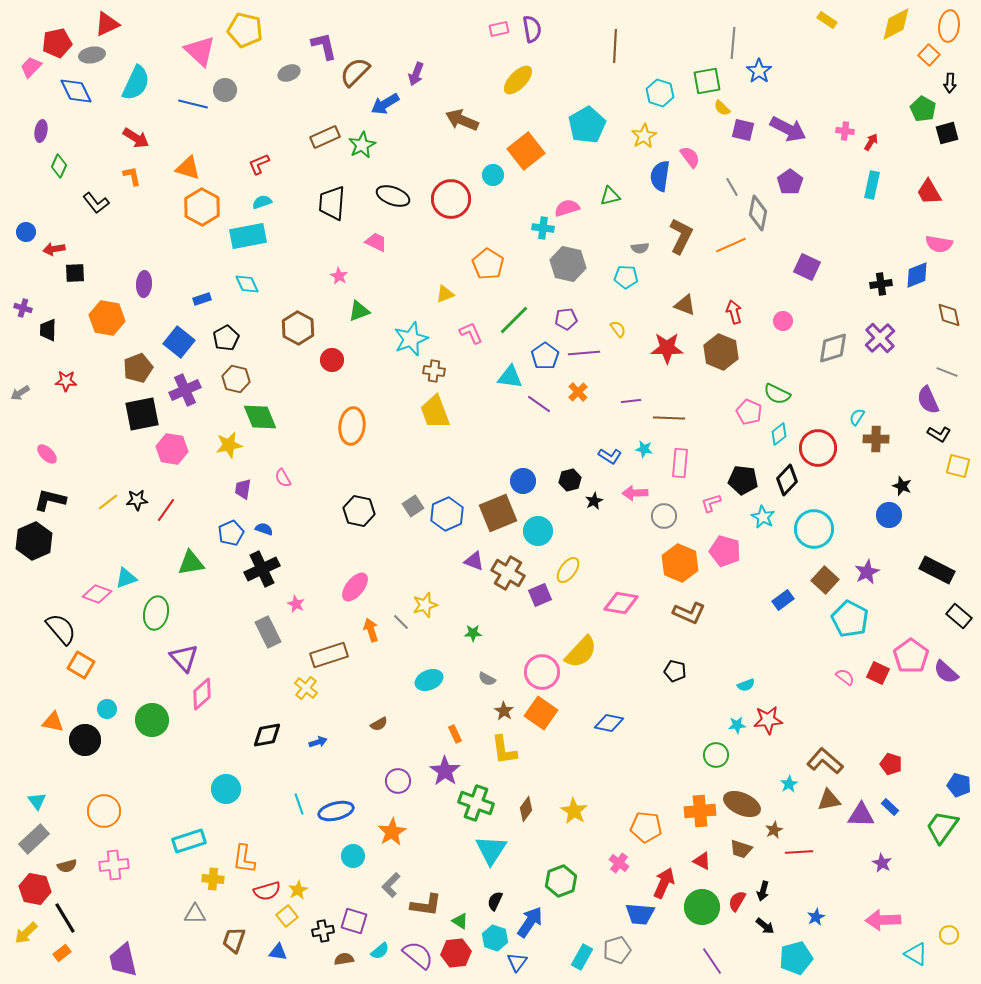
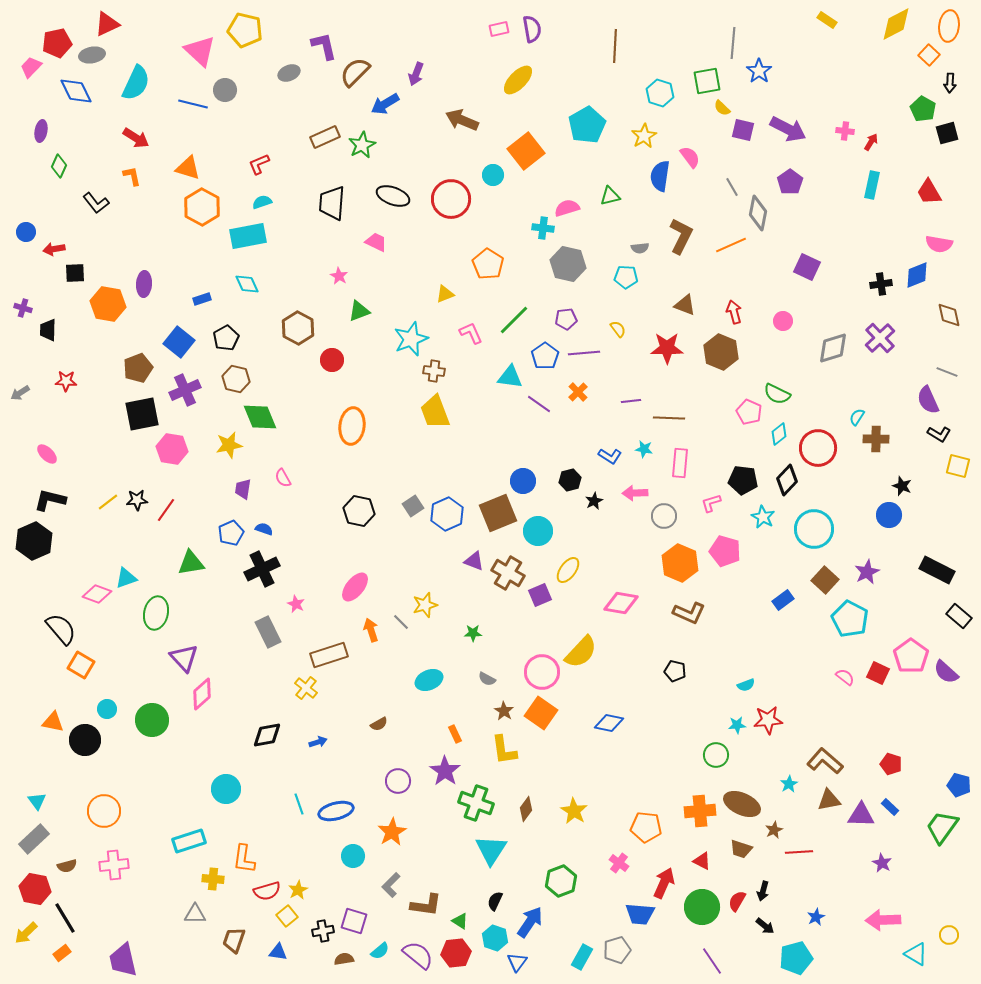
orange hexagon at (107, 318): moved 1 px right, 14 px up
